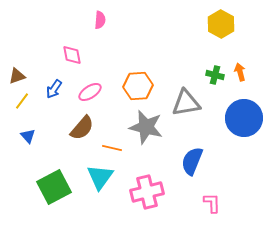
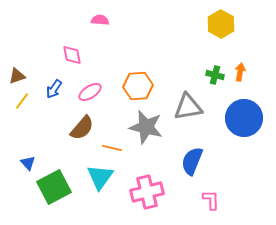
pink semicircle: rotated 90 degrees counterclockwise
orange arrow: rotated 24 degrees clockwise
gray triangle: moved 2 px right, 4 px down
blue triangle: moved 27 px down
pink L-shape: moved 1 px left, 3 px up
